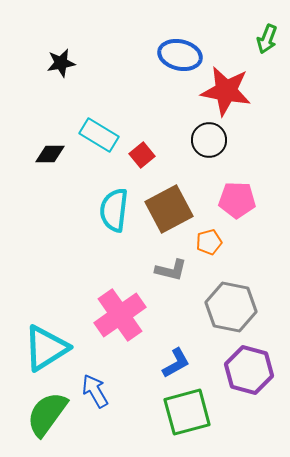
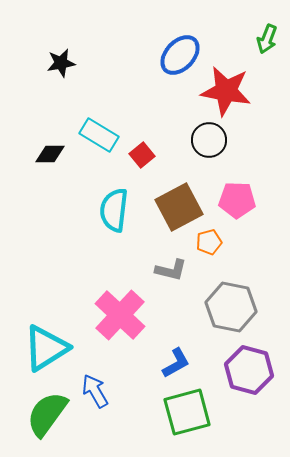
blue ellipse: rotated 60 degrees counterclockwise
brown square: moved 10 px right, 2 px up
pink cross: rotated 12 degrees counterclockwise
